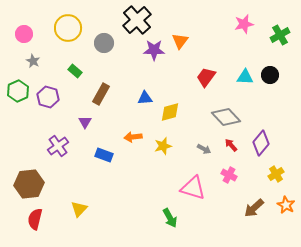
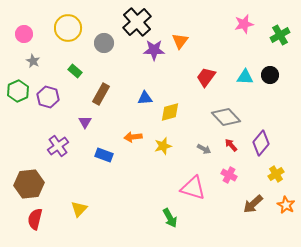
black cross: moved 2 px down
brown arrow: moved 1 px left, 4 px up
